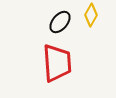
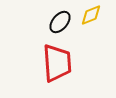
yellow diamond: rotated 40 degrees clockwise
